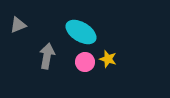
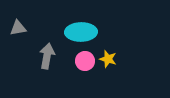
gray triangle: moved 3 px down; rotated 12 degrees clockwise
cyan ellipse: rotated 32 degrees counterclockwise
pink circle: moved 1 px up
